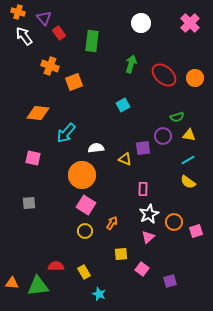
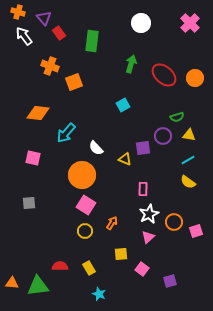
white semicircle at (96, 148): rotated 126 degrees counterclockwise
red semicircle at (56, 266): moved 4 px right
yellow rectangle at (84, 272): moved 5 px right, 4 px up
